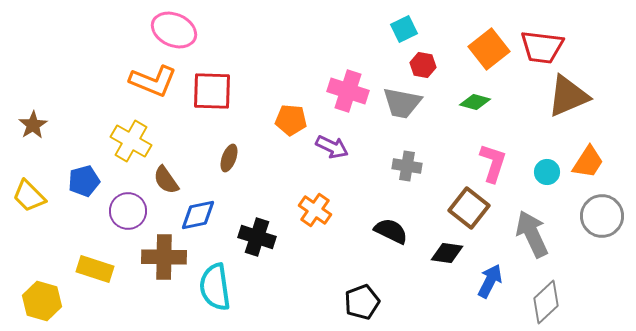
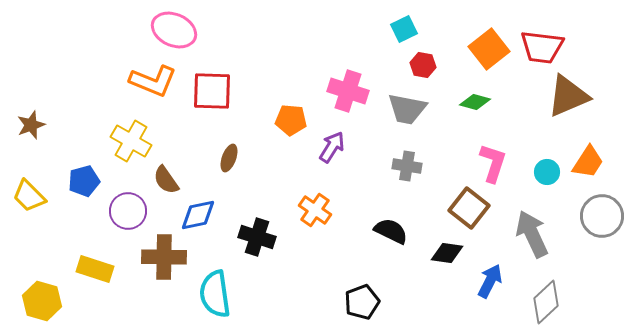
gray trapezoid: moved 5 px right, 6 px down
brown star: moved 2 px left; rotated 12 degrees clockwise
purple arrow: rotated 84 degrees counterclockwise
cyan semicircle: moved 7 px down
